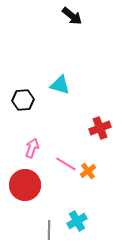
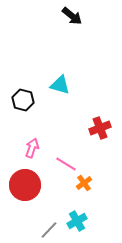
black hexagon: rotated 20 degrees clockwise
orange cross: moved 4 px left, 12 px down
gray line: rotated 42 degrees clockwise
